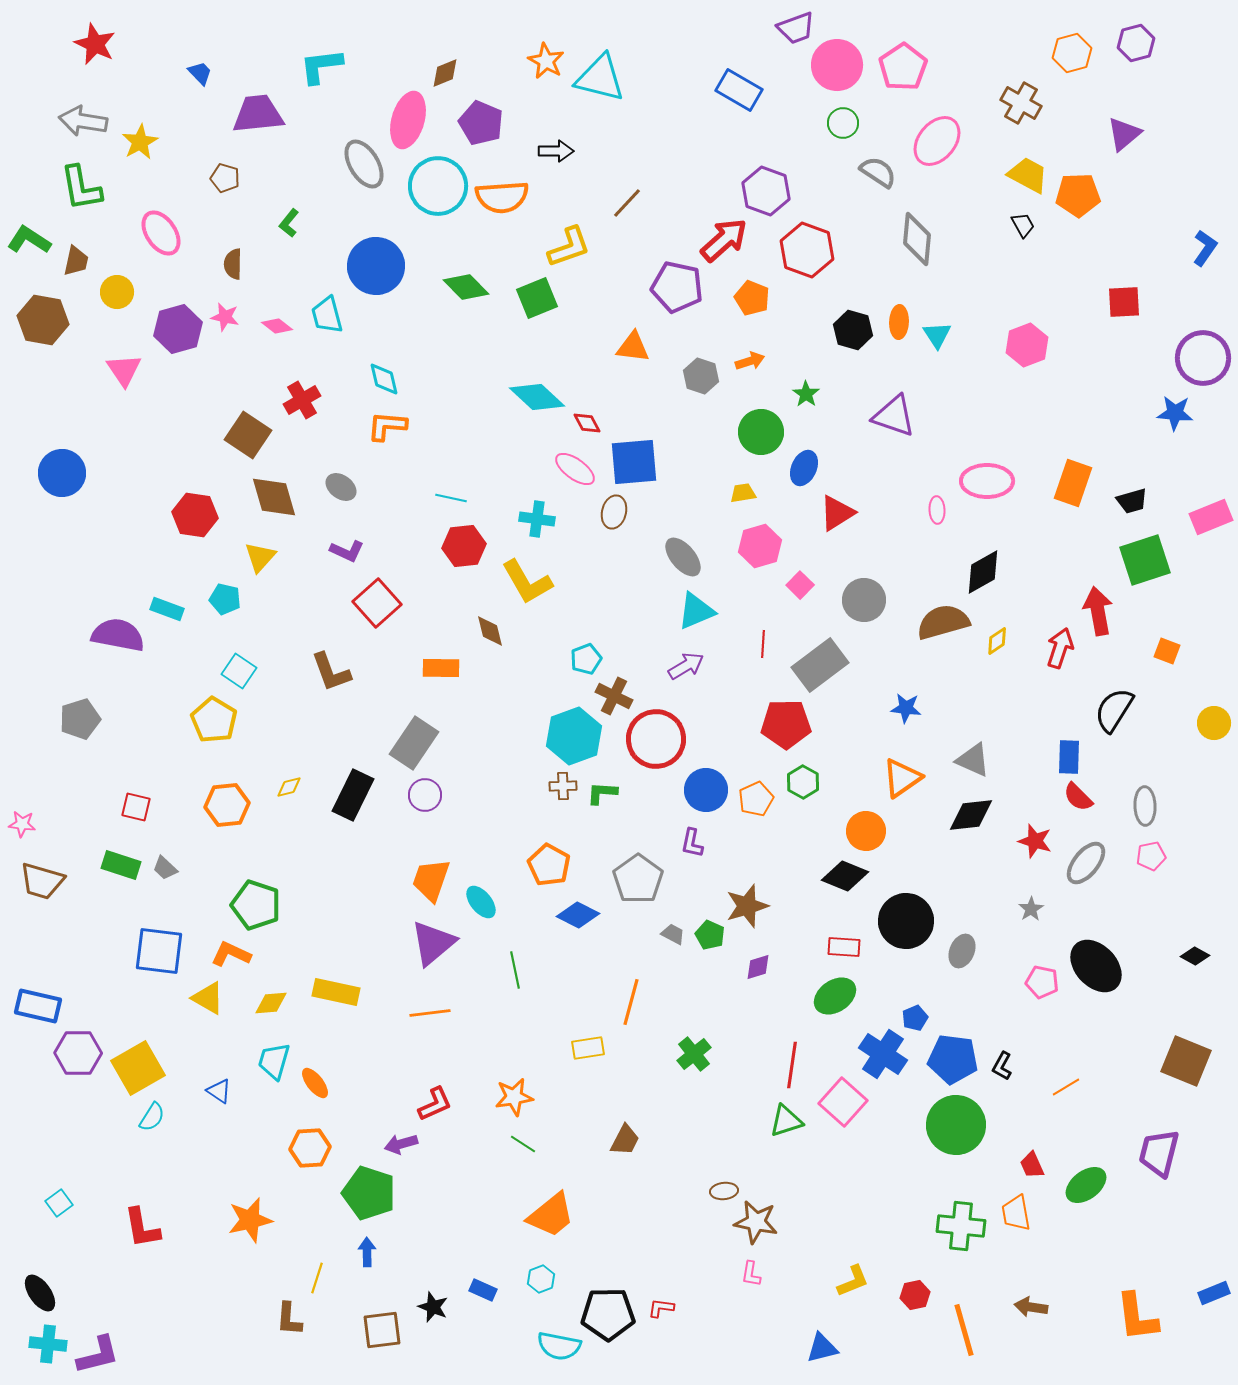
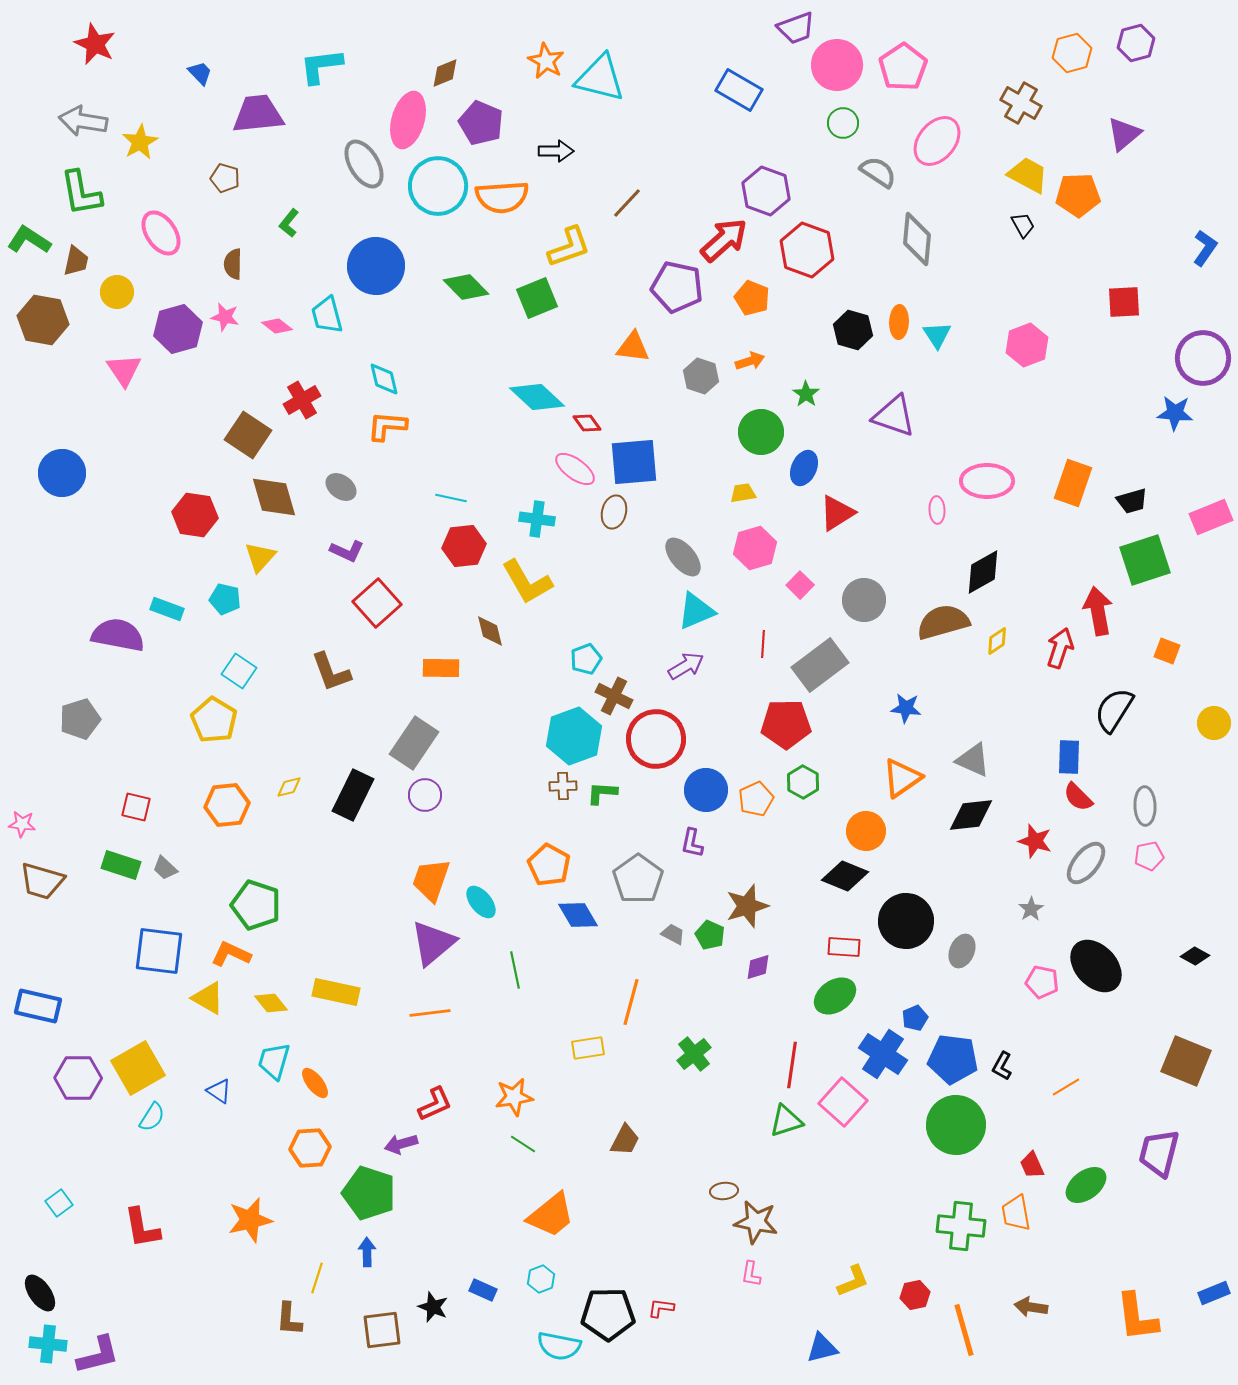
green L-shape at (81, 188): moved 5 px down
red diamond at (587, 423): rotated 8 degrees counterclockwise
pink hexagon at (760, 546): moved 5 px left, 2 px down
pink pentagon at (1151, 856): moved 2 px left
blue diamond at (578, 915): rotated 33 degrees clockwise
yellow diamond at (271, 1003): rotated 56 degrees clockwise
purple hexagon at (78, 1053): moved 25 px down
